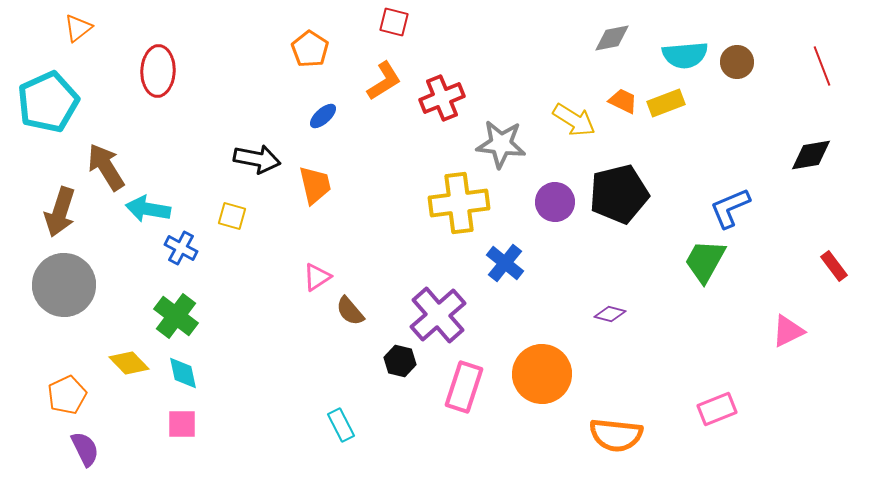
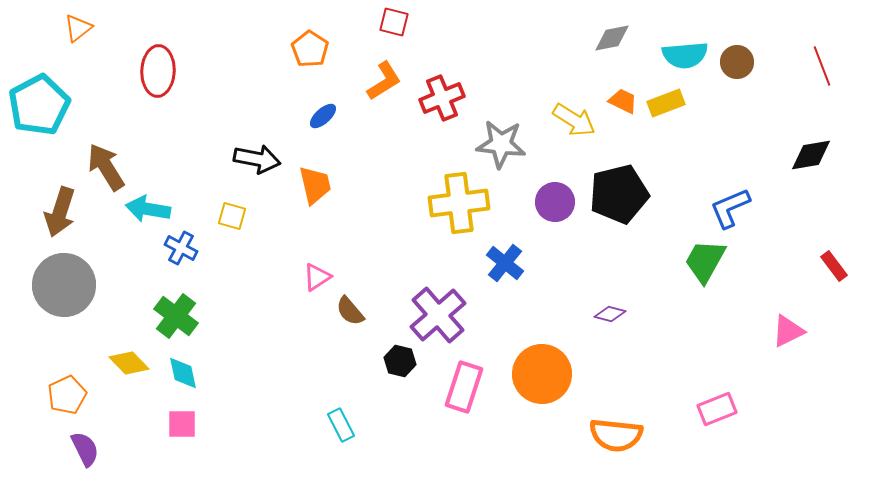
cyan pentagon at (48, 102): moved 9 px left, 3 px down; rotated 4 degrees counterclockwise
